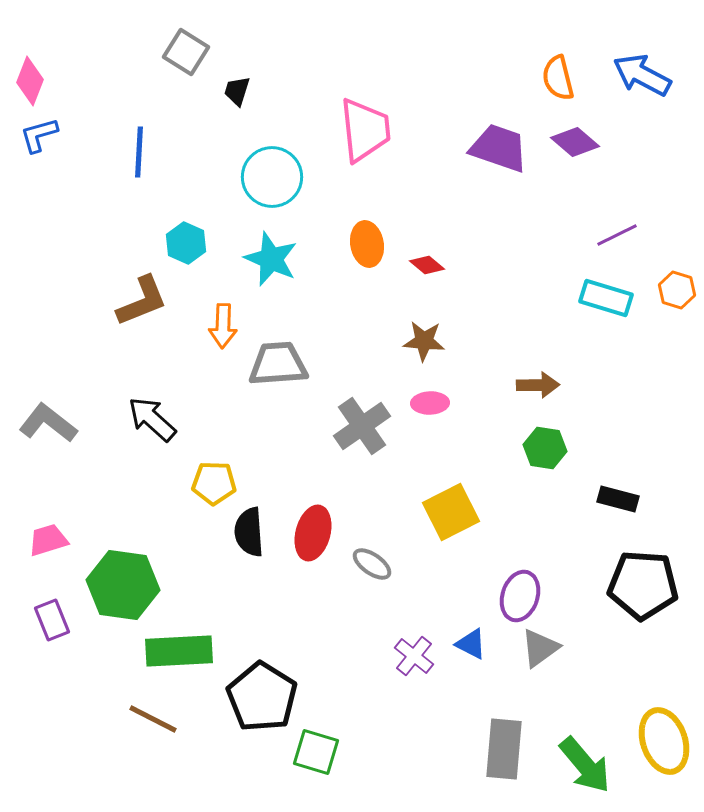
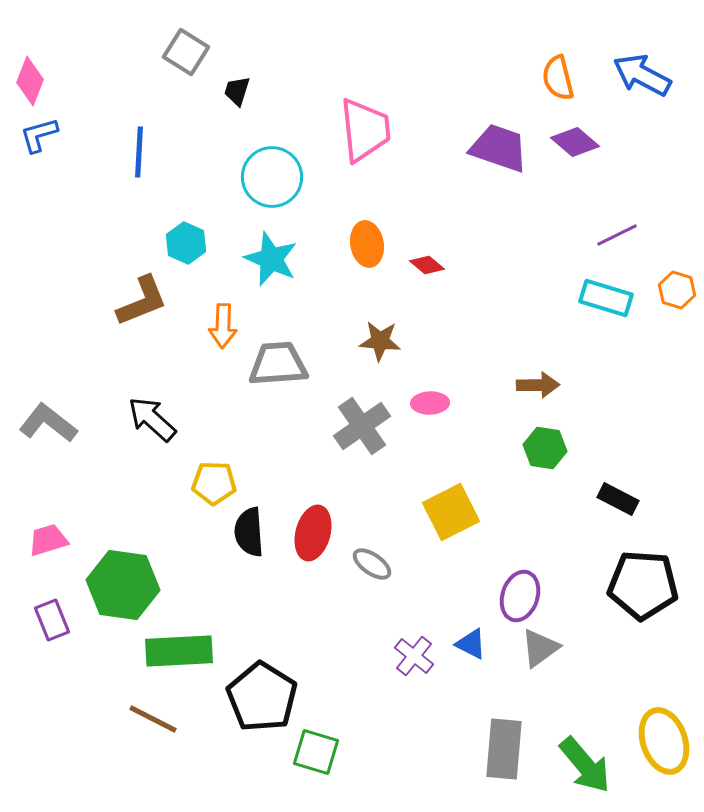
brown star at (424, 341): moved 44 px left
black rectangle at (618, 499): rotated 12 degrees clockwise
